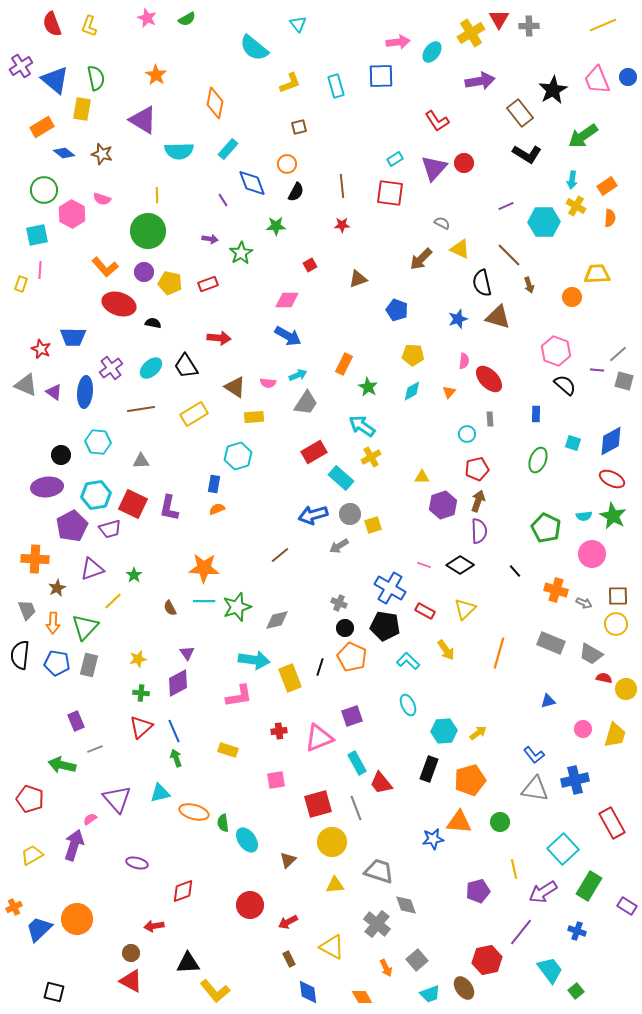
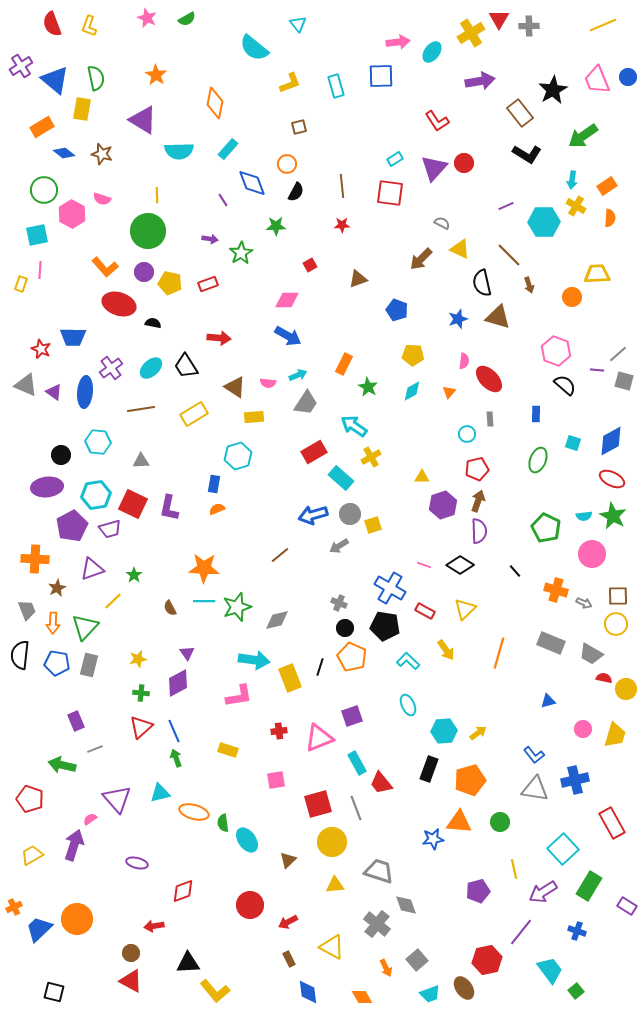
cyan arrow at (362, 426): moved 8 px left
